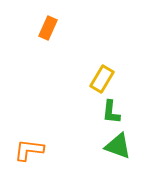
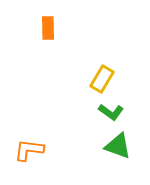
orange rectangle: rotated 25 degrees counterclockwise
green L-shape: rotated 60 degrees counterclockwise
